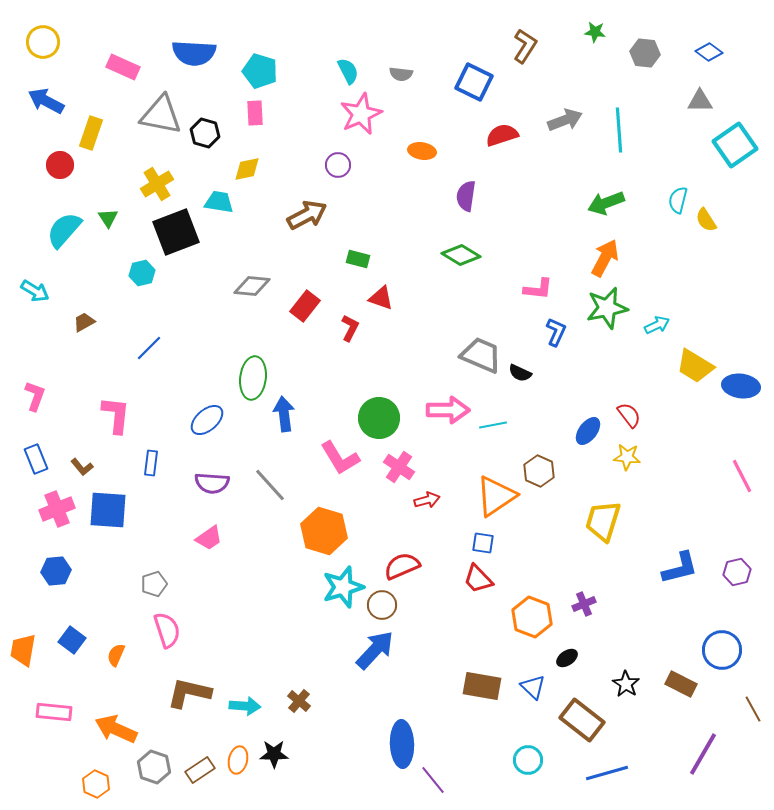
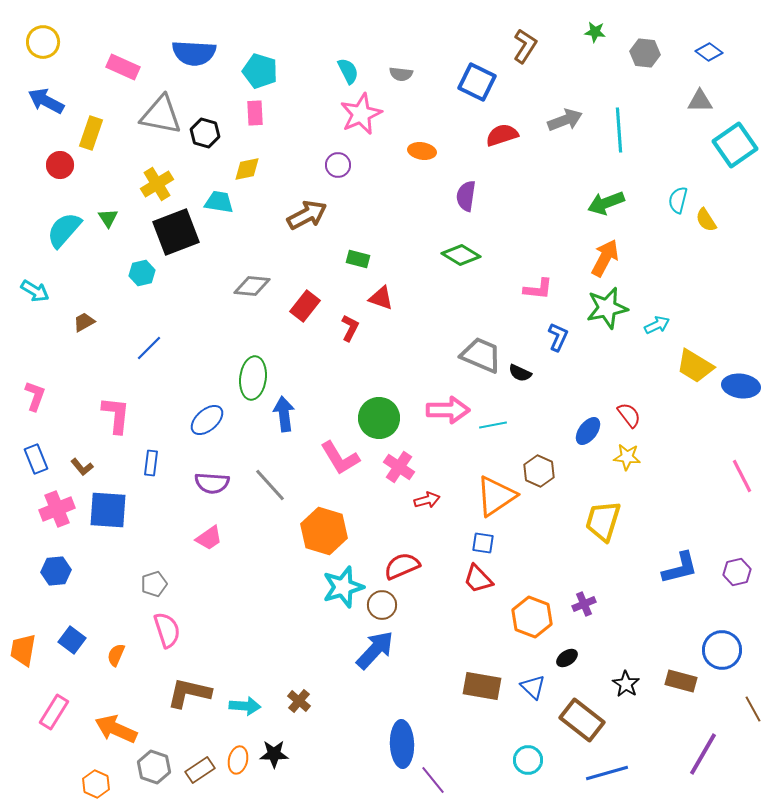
blue square at (474, 82): moved 3 px right
blue L-shape at (556, 332): moved 2 px right, 5 px down
brown rectangle at (681, 684): moved 3 px up; rotated 12 degrees counterclockwise
pink rectangle at (54, 712): rotated 64 degrees counterclockwise
